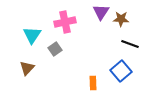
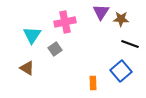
brown triangle: rotated 42 degrees counterclockwise
